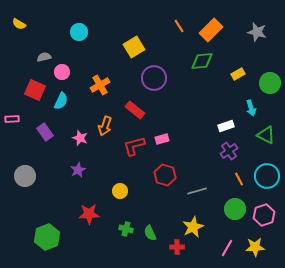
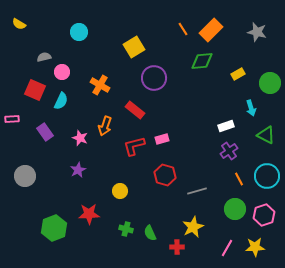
orange line at (179, 26): moved 4 px right, 3 px down
orange cross at (100, 85): rotated 30 degrees counterclockwise
green hexagon at (47, 237): moved 7 px right, 9 px up
